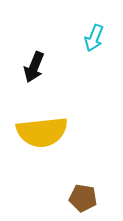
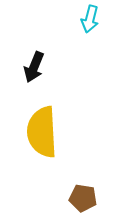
cyan arrow: moved 4 px left, 19 px up; rotated 8 degrees counterclockwise
yellow semicircle: rotated 93 degrees clockwise
